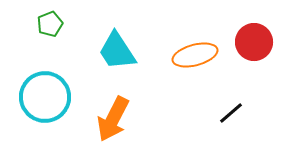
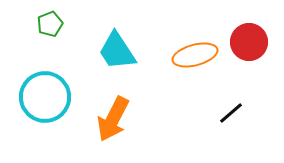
red circle: moved 5 px left
